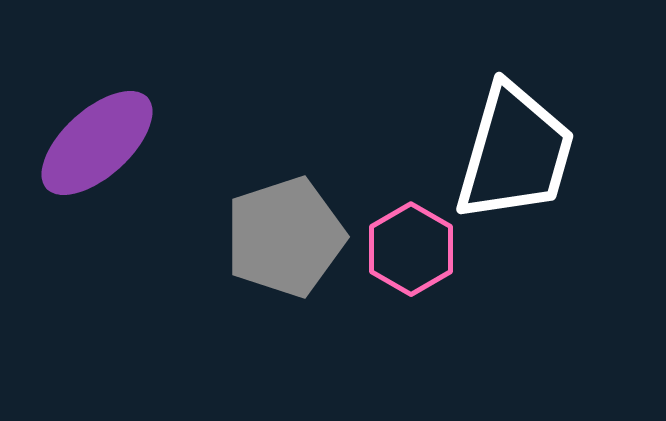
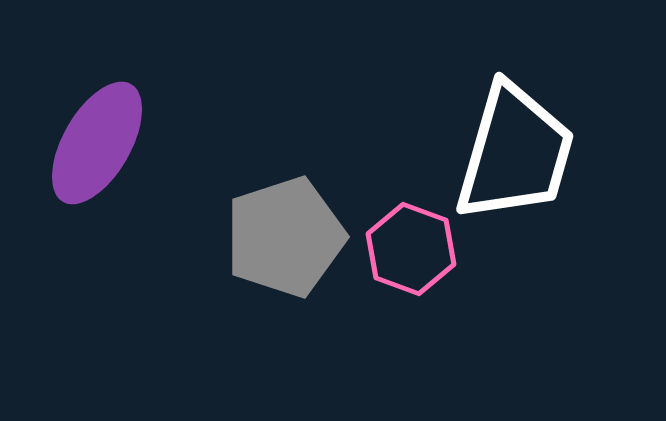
purple ellipse: rotated 18 degrees counterclockwise
pink hexagon: rotated 10 degrees counterclockwise
